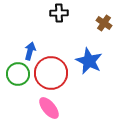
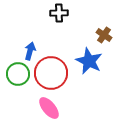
brown cross: moved 12 px down
